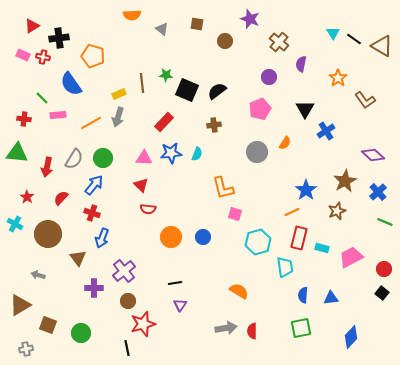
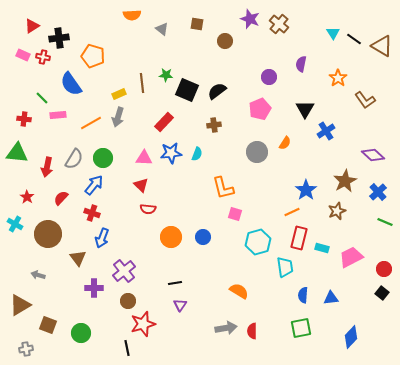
brown cross at (279, 42): moved 18 px up
